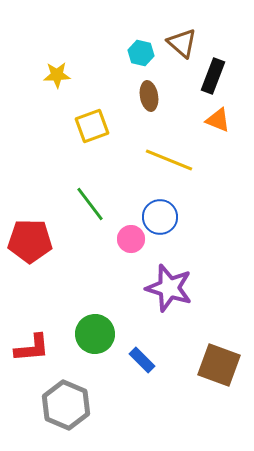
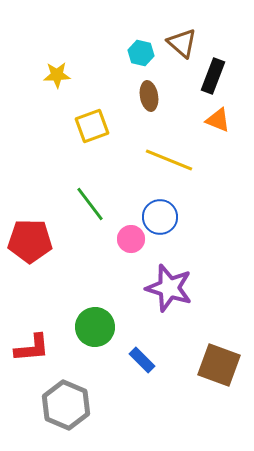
green circle: moved 7 px up
